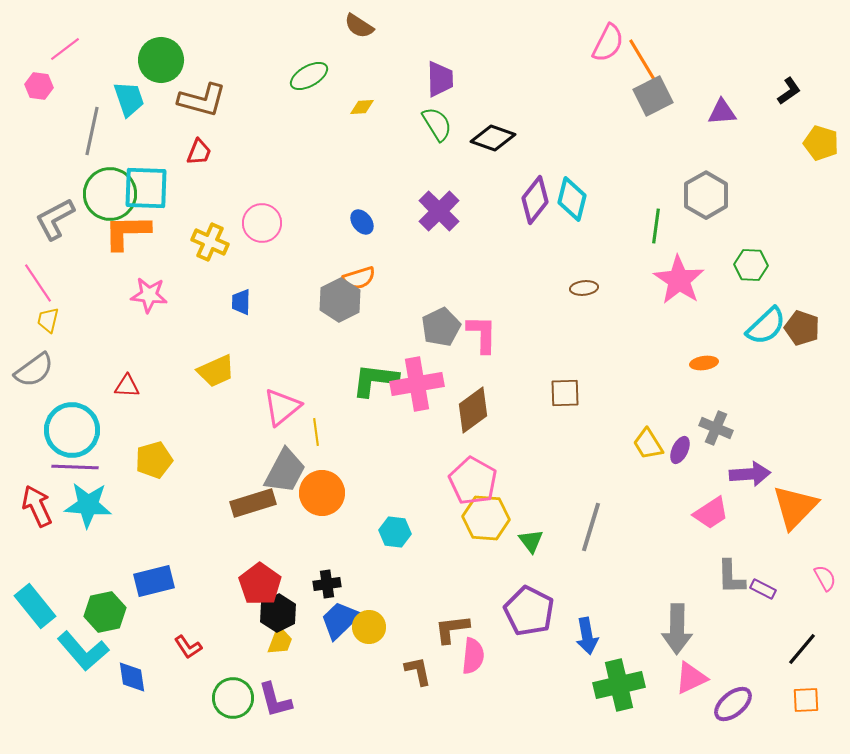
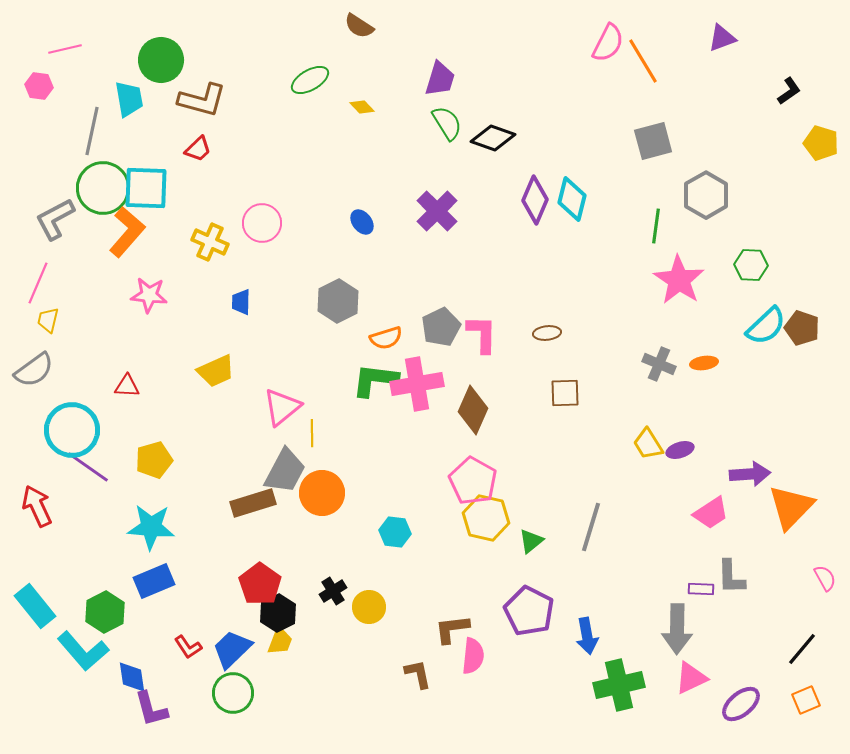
pink line at (65, 49): rotated 24 degrees clockwise
green ellipse at (309, 76): moved 1 px right, 4 px down
purple trapezoid at (440, 79): rotated 18 degrees clockwise
gray square at (653, 96): moved 45 px down; rotated 12 degrees clockwise
cyan trapezoid at (129, 99): rotated 9 degrees clockwise
yellow diamond at (362, 107): rotated 50 degrees clockwise
purple triangle at (722, 112): moved 74 px up; rotated 16 degrees counterclockwise
green semicircle at (437, 124): moved 10 px right, 1 px up
red trapezoid at (199, 152): moved 1 px left, 3 px up; rotated 24 degrees clockwise
green circle at (110, 194): moved 7 px left, 6 px up
purple diamond at (535, 200): rotated 15 degrees counterclockwise
purple cross at (439, 211): moved 2 px left
orange L-shape at (127, 232): rotated 132 degrees clockwise
orange semicircle at (359, 278): moved 27 px right, 60 px down
pink line at (38, 283): rotated 57 degrees clockwise
brown ellipse at (584, 288): moved 37 px left, 45 px down
gray hexagon at (340, 300): moved 2 px left, 1 px down
brown diamond at (473, 410): rotated 30 degrees counterclockwise
gray cross at (716, 428): moved 57 px left, 64 px up
yellow line at (316, 432): moved 4 px left, 1 px down; rotated 8 degrees clockwise
purple ellipse at (680, 450): rotated 48 degrees clockwise
purple line at (75, 467): moved 13 px right; rotated 33 degrees clockwise
cyan star at (88, 505): moved 63 px right, 22 px down
orange triangle at (795, 507): moved 4 px left
yellow hexagon at (486, 518): rotated 9 degrees clockwise
green triangle at (531, 541): rotated 28 degrees clockwise
blue rectangle at (154, 581): rotated 9 degrees counterclockwise
black cross at (327, 584): moved 6 px right, 7 px down; rotated 24 degrees counterclockwise
purple rectangle at (763, 589): moved 62 px left; rotated 25 degrees counterclockwise
green hexagon at (105, 612): rotated 15 degrees counterclockwise
blue trapezoid at (340, 620): moved 108 px left, 29 px down
yellow circle at (369, 627): moved 20 px up
brown L-shape at (418, 671): moved 3 px down
green circle at (233, 698): moved 5 px up
purple L-shape at (275, 700): moved 124 px left, 9 px down
orange square at (806, 700): rotated 20 degrees counterclockwise
purple ellipse at (733, 704): moved 8 px right
